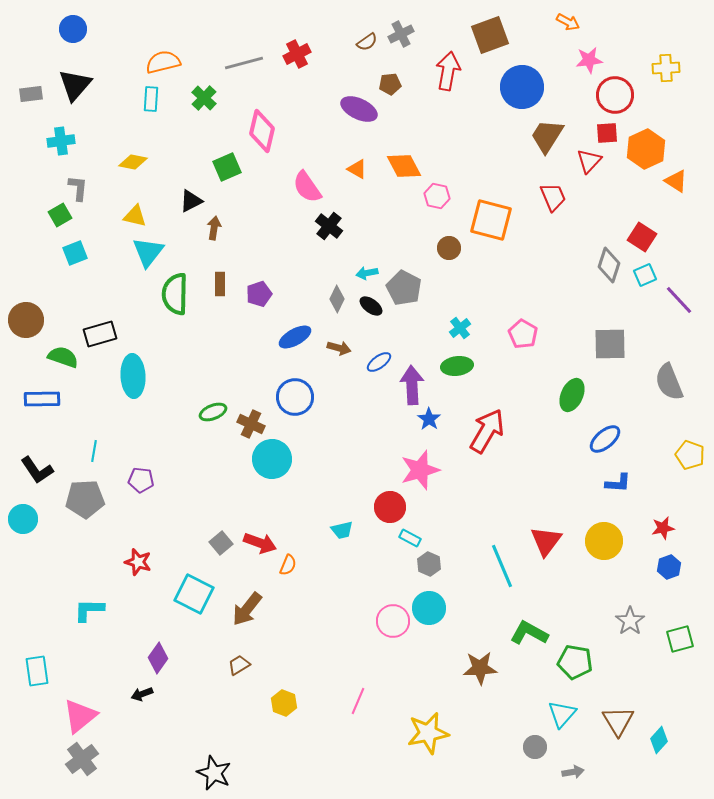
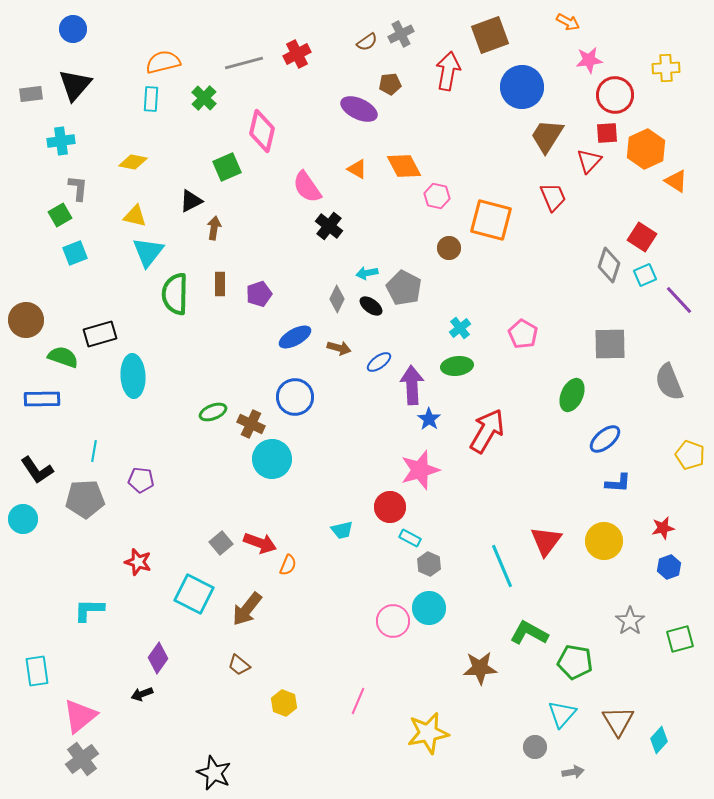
brown trapezoid at (239, 665): rotated 110 degrees counterclockwise
